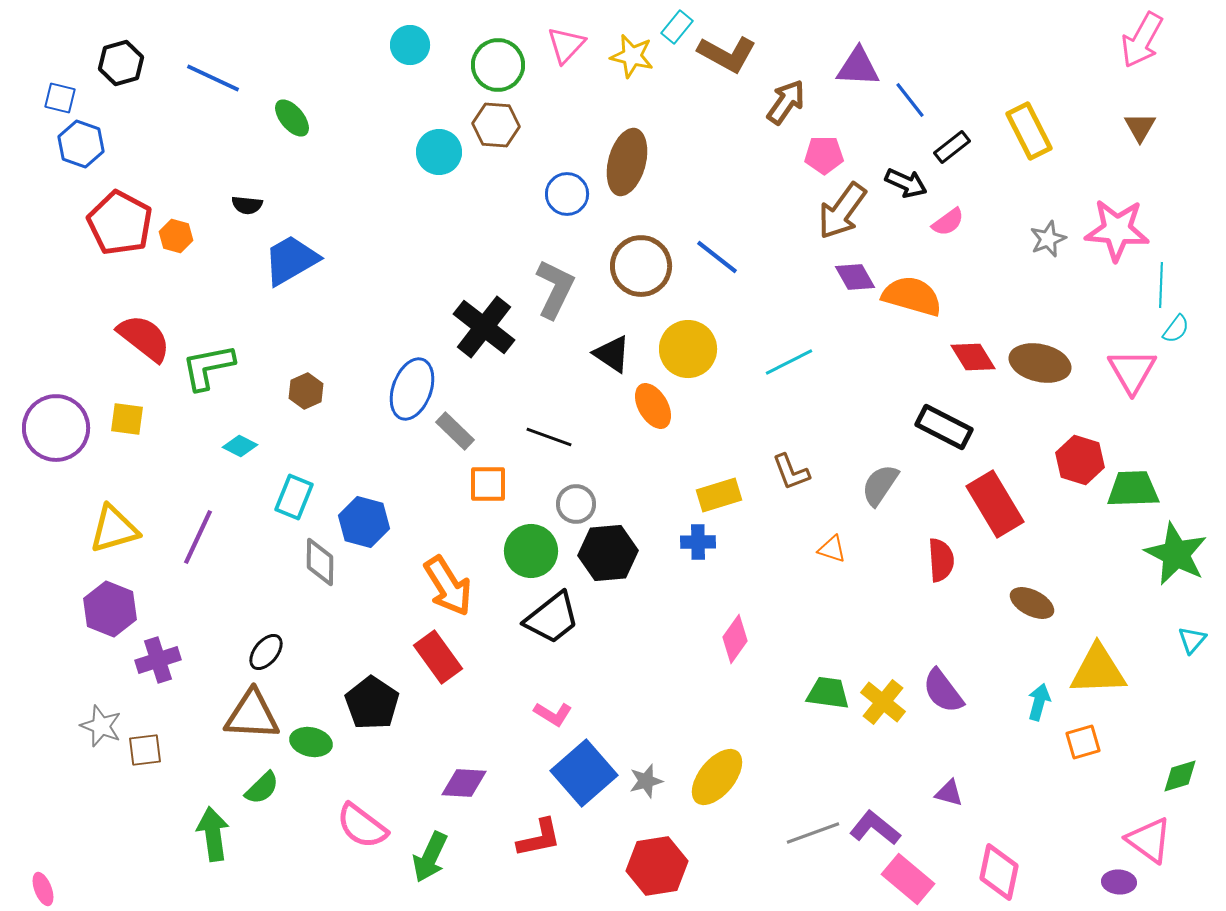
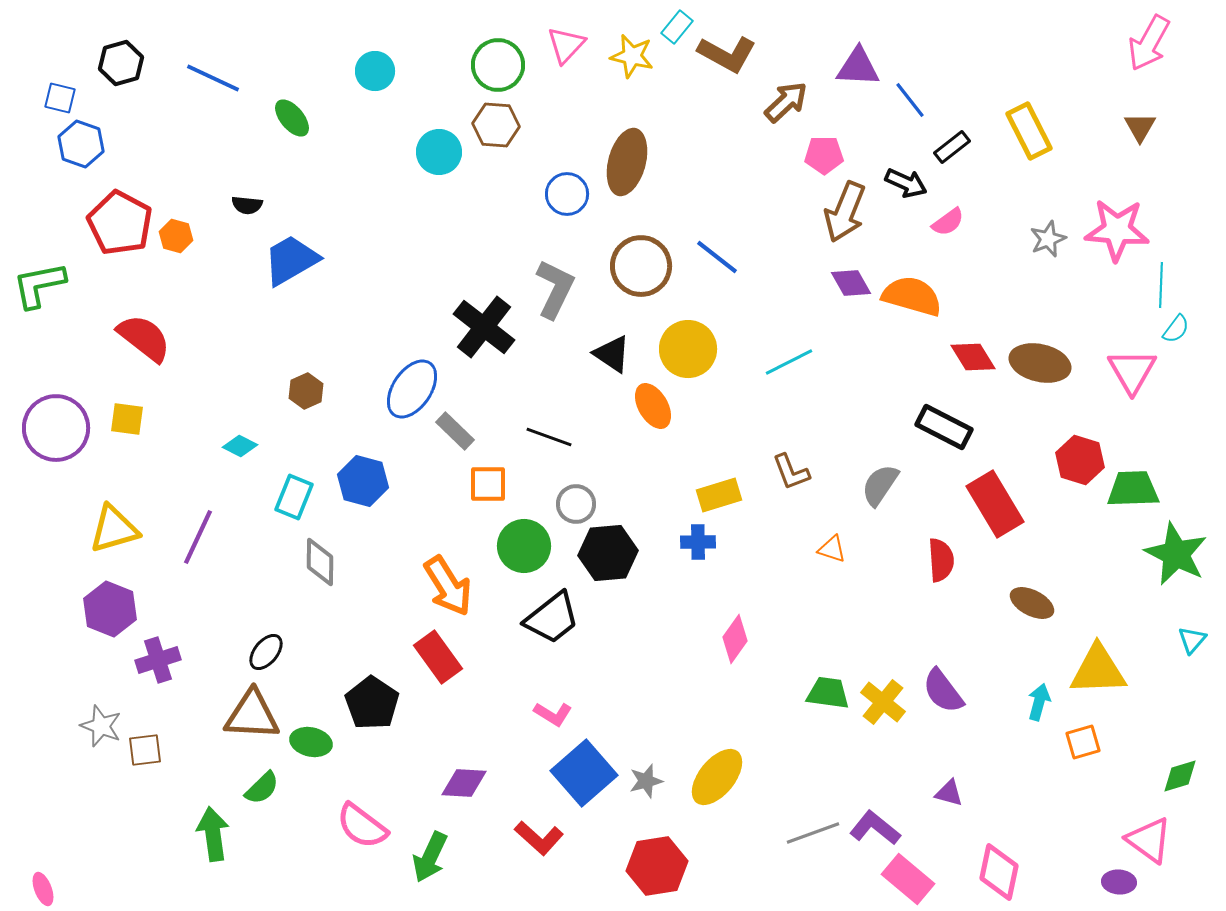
pink arrow at (1142, 40): moved 7 px right, 3 px down
cyan circle at (410, 45): moved 35 px left, 26 px down
brown arrow at (786, 102): rotated 12 degrees clockwise
brown arrow at (842, 211): moved 3 px right, 1 px down; rotated 14 degrees counterclockwise
purple diamond at (855, 277): moved 4 px left, 6 px down
green L-shape at (208, 367): moved 169 px left, 82 px up
blue ellipse at (412, 389): rotated 14 degrees clockwise
blue hexagon at (364, 522): moved 1 px left, 41 px up
green circle at (531, 551): moved 7 px left, 5 px up
red L-shape at (539, 838): rotated 54 degrees clockwise
